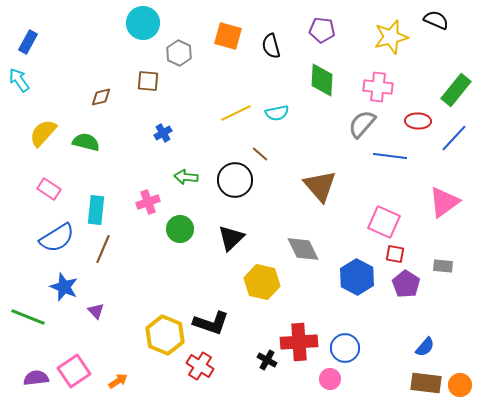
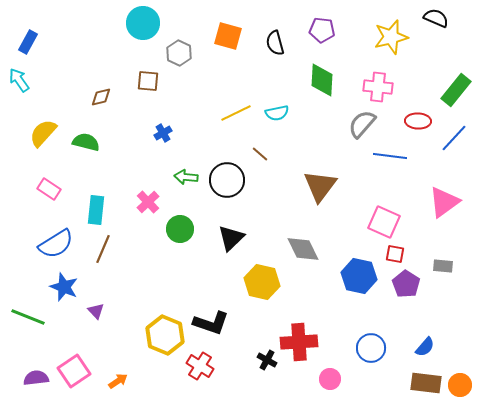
black semicircle at (436, 20): moved 2 px up
black semicircle at (271, 46): moved 4 px right, 3 px up
black circle at (235, 180): moved 8 px left
brown triangle at (320, 186): rotated 18 degrees clockwise
pink cross at (148, 202): rotated 25 degrees counterclockwise
blue semicircle at (57, 238): moved 1 px left, 6 px down
blue hexagon at (357, 277): moved 2 px right, 1 px up; rotated 16 degrees counterclockwise
blue circle at (345, 348): moved 26 px right
